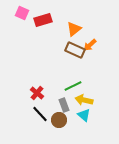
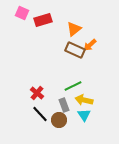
cyan triangle: rotated 16 degrees clockwise
